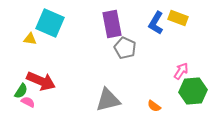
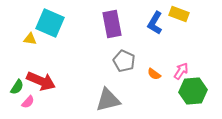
yellow rectangle: moved 1 px right, 4 px up
blue L-shape: moved 1 px left
gray pentagon: moved 1 px left, 13 px down
green semicircle: moved 4 px left, 4 px up
pink semicircle: rotated 104 degrees clockwise
orange semicircle: moved 32 px up
